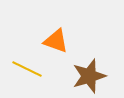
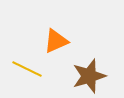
orange triangle: rotated 44 degrees counterclockwise
